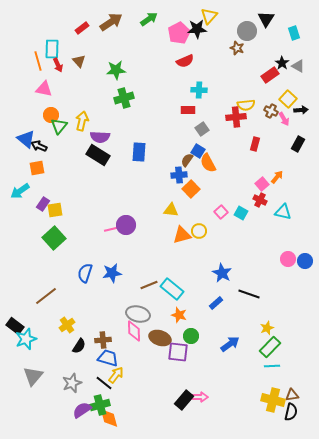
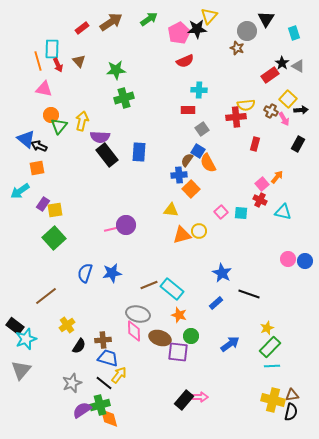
black rectangle at (98, 155): moved 9 px right; rotated 20 degrees clockwise
cyan square at (241, 213): rotated 24 degrees counterclockwise
yellow arrow at (116, 375): moved 3 px right
gray triangle at (33, 376): moved 12 px left, 6 px up
